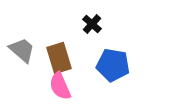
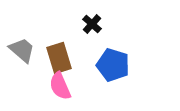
blue pentagon: rotated 8 degrees clockwise
